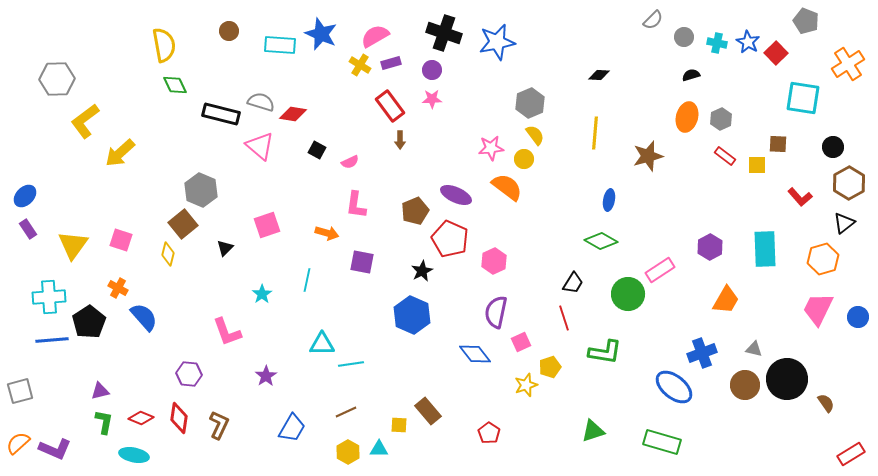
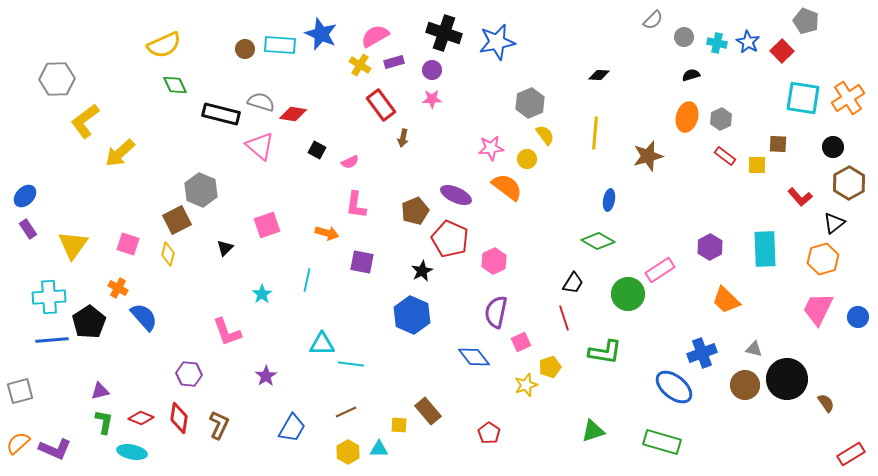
brown circle at (229, 31): moved 16 px right, 18 px down
yellow semicircle at (164, 45): rotated 76 degrees clockwise
red square at (776, 53): moved 6 px right, 2 px up
purple rectangle at (391, 63): moved 3 px right, 1 px up
orange cross at (848, 64): moved 34 px down
red rectangle at (390, 106): moved 9 px left, 1 px up
yellow semicircle at (535, 135): moved 10 px right
brown arrow at (400, 140): moved 3 px right, 2 px up; rotated 12 degrees clockwise
yellow circle at (524, 159): moved 3 px right
black triangle at (844, 223): moved 10 px left
brown square at (183, 224): moved 6 px left, 4 px up; rotated 12 degrees clockwise
pink square at (121, 240): moved 7 px right, 4 px down
green diamond at (601, 241): moved 3 px left
orange trapezoid at (726, 300): rotated 104 degrees clockwise
blue diamond at (475, 354): moved 1 px left, 3 px down
cyan line at (351, 364): rotated 15 degrees clockwise
cyan ellipse at (134, 455): moved 2 px left, 3 px up
